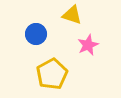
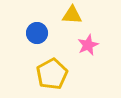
yellow triangle: rotated 15 degrees counterclockwise
blue circle: moved 1 px right, 1 px up
